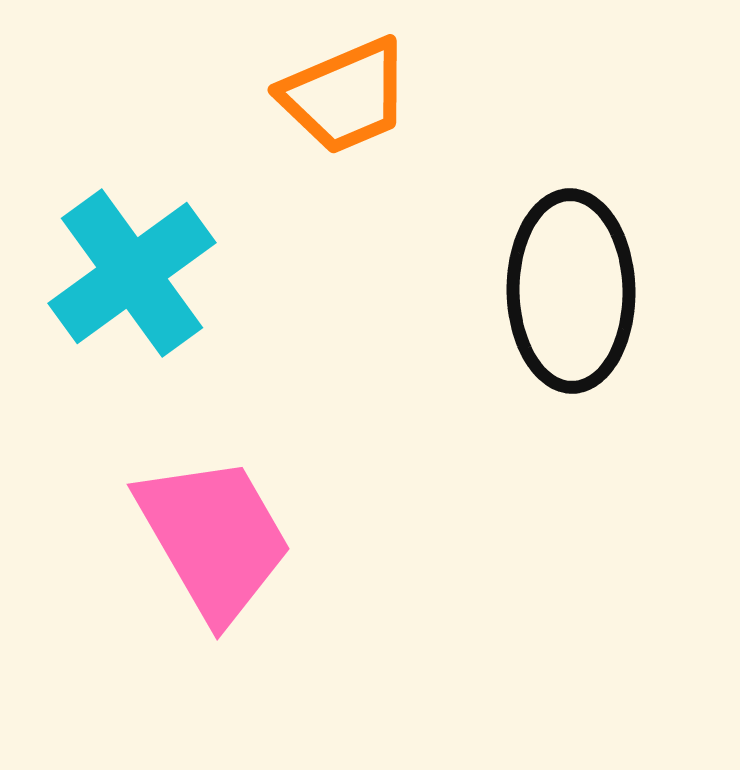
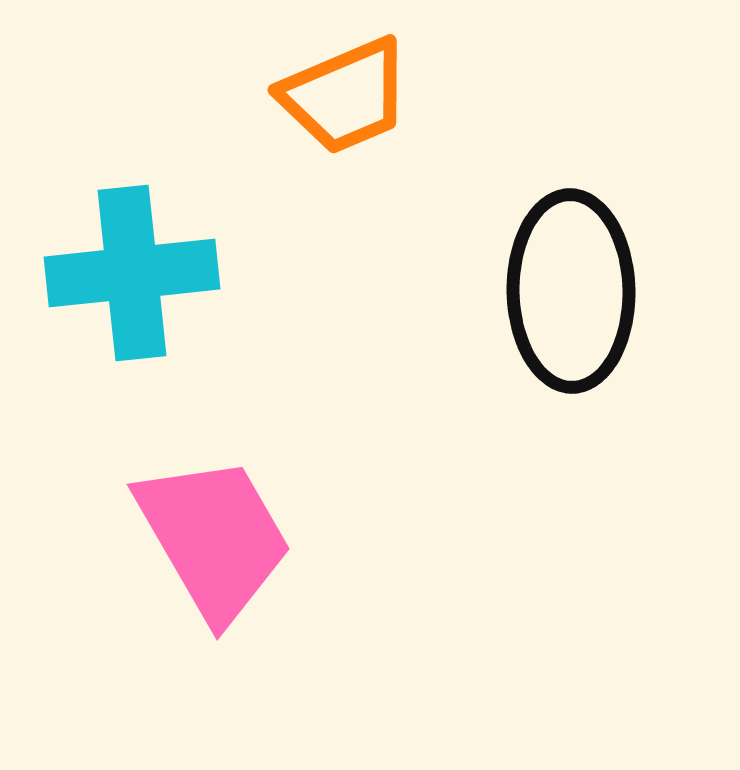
cyan cross: rotated 30 degrees clockwise
